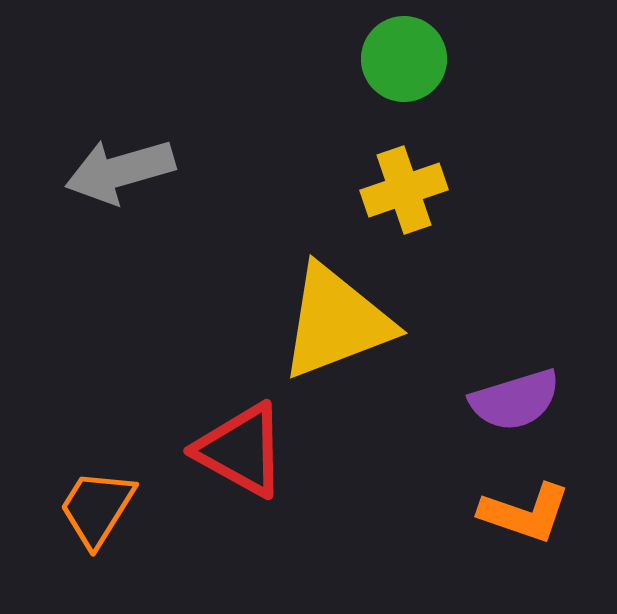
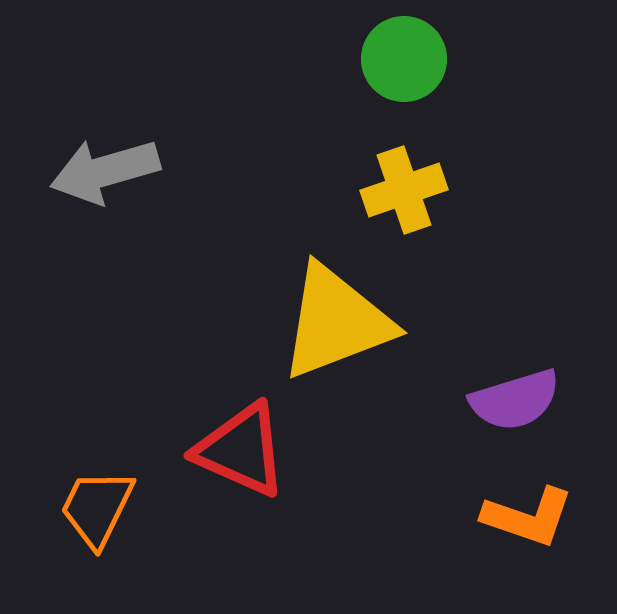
gray arrow: moved 15 px left
red triangle: rotated 5 degrees counterclockwise
orange trapezoid: rotated 6 degrees counterclockwise
orange L-shape: moved 3 px right, 4 px down
